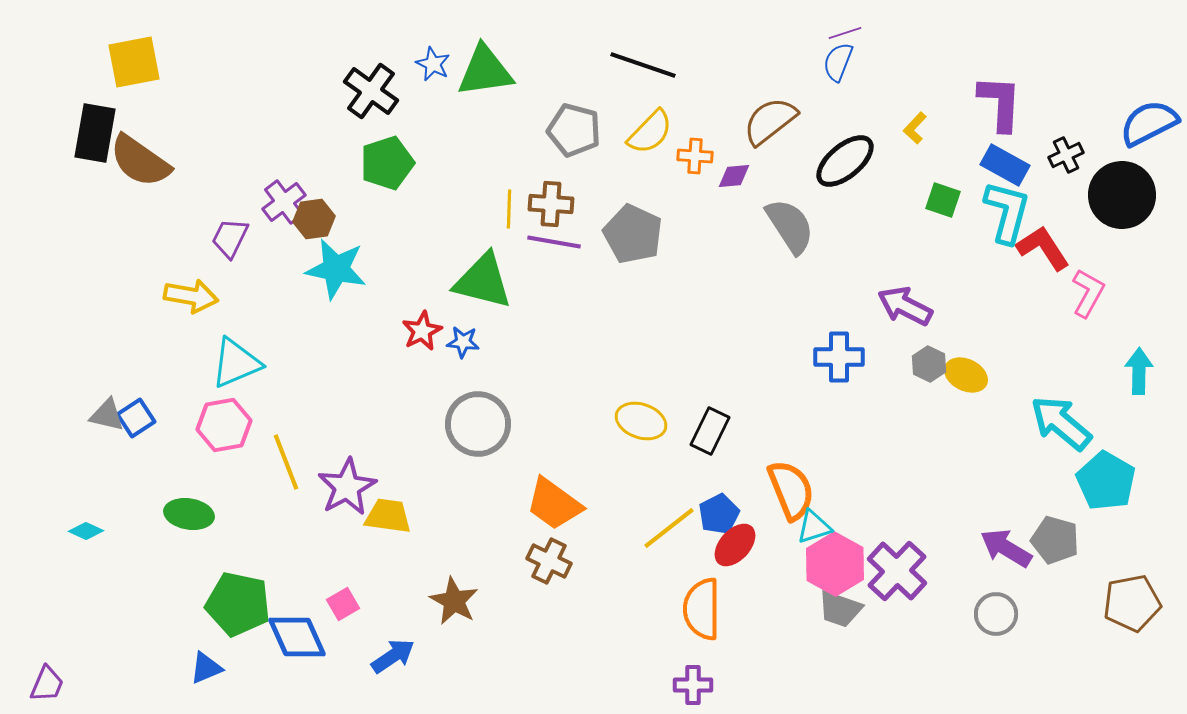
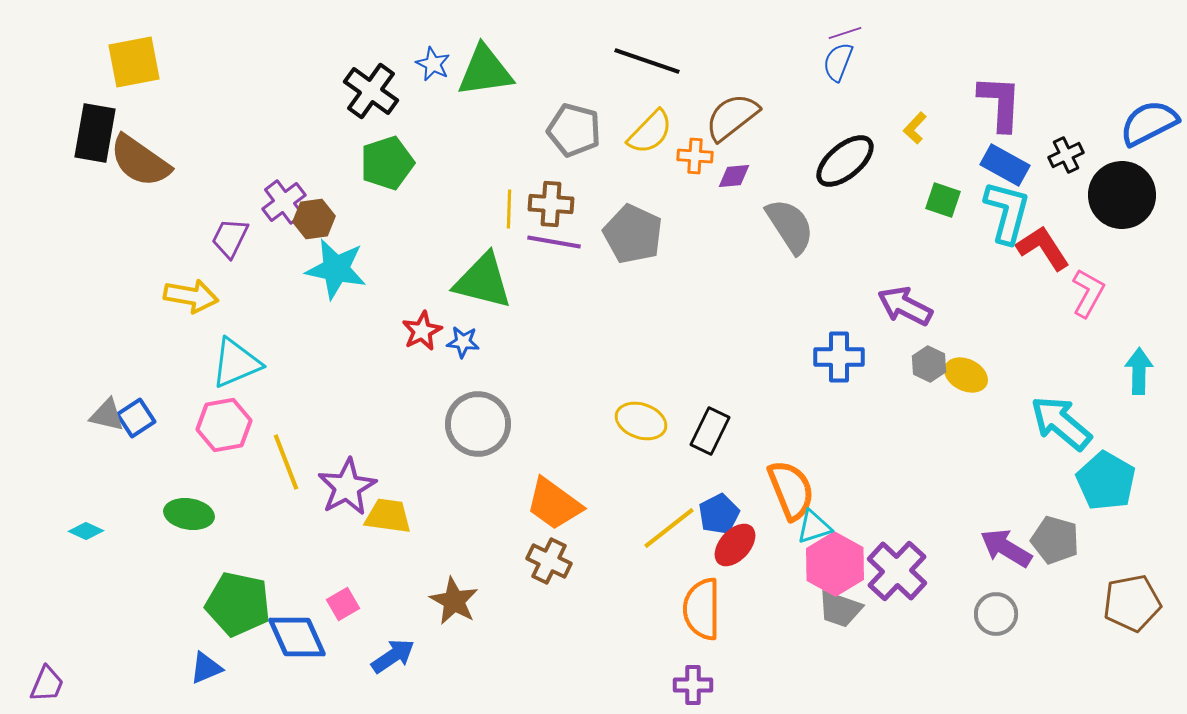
black line at (643, 65): moved 4 px right, 4 px up
brown semicircle at (770, 121): moved 38 px left, 4 px up
